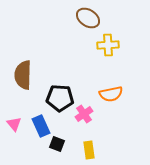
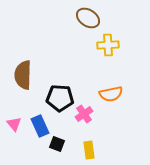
blue rectangle: moved 1 px left
